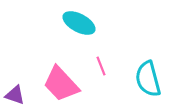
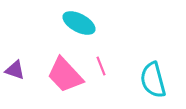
cyan semicircle: moved 5 px right, 1 px down
pink trapezoid: moved 4 px right, 9 px up
purple triangle: moved 25 px up
